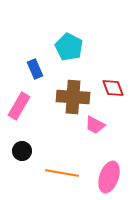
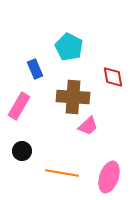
red diamond: moved 11 px up; rotated 10 degrees clockwise
pink trapezoid: moved 7 px left, 1 px down; rotated 70 degrees counterclockwise
